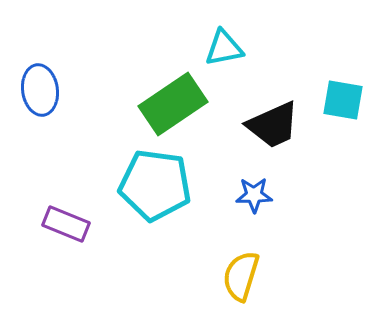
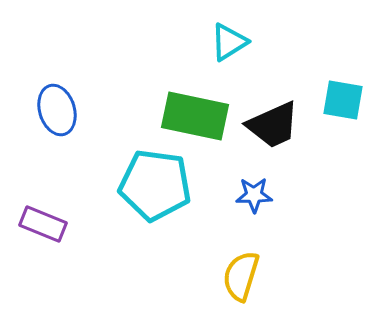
cyan triangle: moved 5 px right, 6 px up; rotated 21 degrees counterclockwise
blue ellipse: moved 17 px right, 20 px down; rotated 9 degrees counterclockwise
green rectangle: moved 22 px right, 12 px down; rotated 46 degrees clockwise
purple rectangle: moved 23 px left
